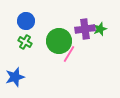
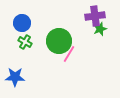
blue circle: moved 4 px left, 2 px down
purple cross: moved 10 px right, 13 px up
blue star: rotated 18 degrees clockwise
